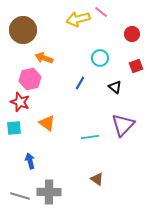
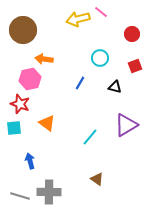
orange arrow: moved 1 px down; rotated 12 degrees counterclockwise
red square: moved 1 px left
black triangle: rotated 24 degrees counterclockwise
red star: moved 2 px down
purple triangle: moved 3 px right; rotated 15 degrees clockwise
cyan line: rotated 42 degrees counterclockwise
